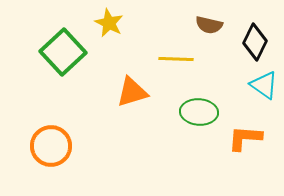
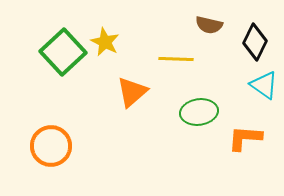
yellow star: moved 4 px left, 19 px down
orange triangle: rotated 24 degrees counterclockwise
green ellipse: rotated 12 degrees counterclockwise
